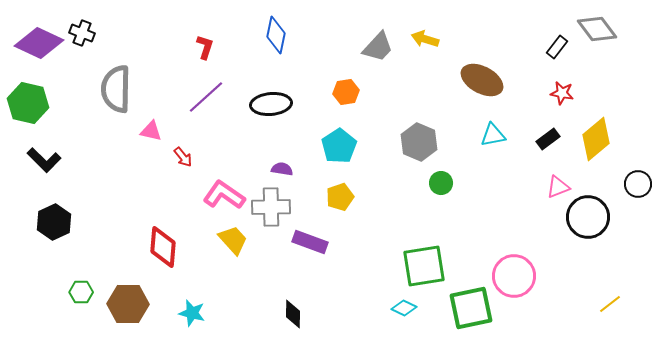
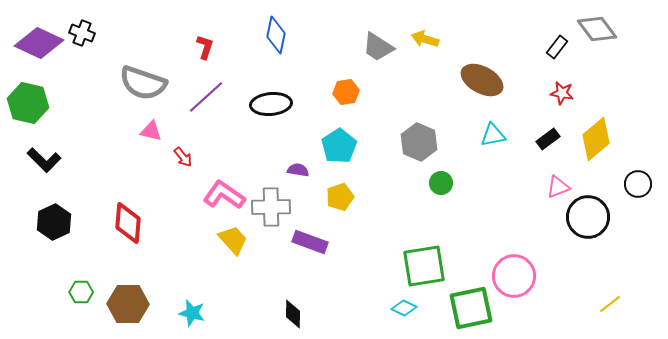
gray trapezoid at (378, 47): rotated 80 degrees clockwise
gray semicircle at (116, 89): moved 27 px right, 6 px up; rotated 72 degrees counterclockwise
purple semicircle at (282, 169): moved 16 px right, 1 px down
red diamond at (163, 247): moved 35 px left, 24 px up
